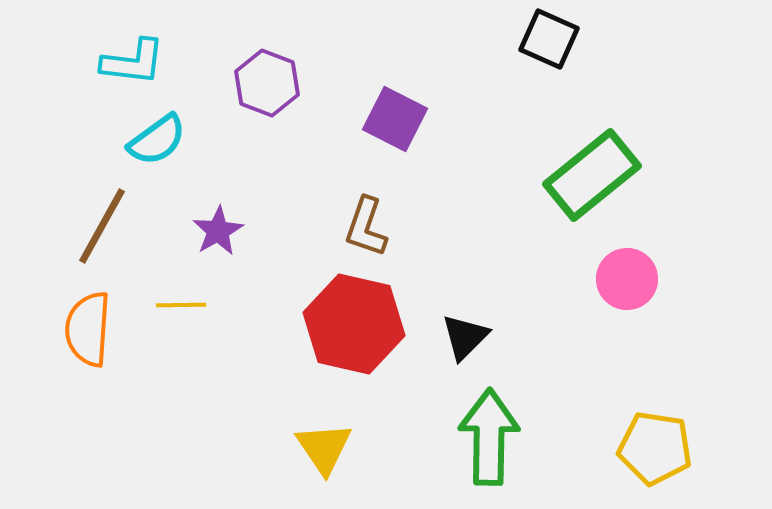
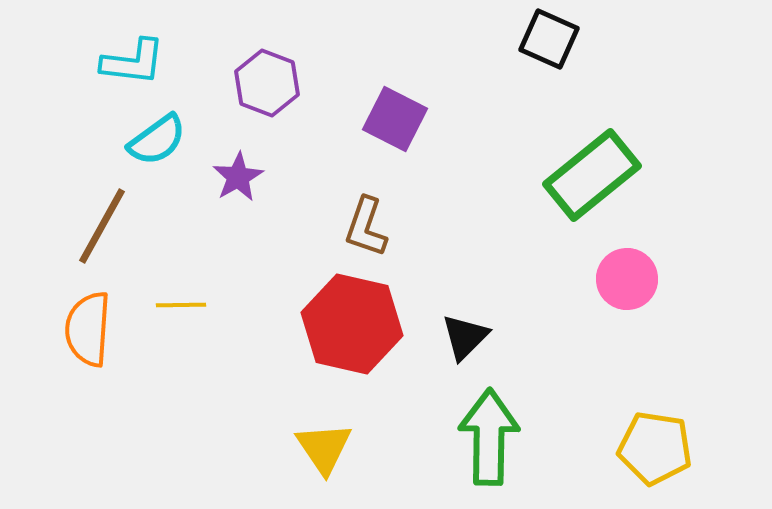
purple star: moved 20 px right, 54 px up
red hexagon: moved 2 px left
